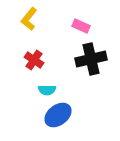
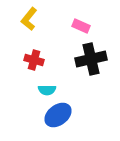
red cross: rotated 18 degrees counterclockwise
